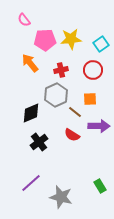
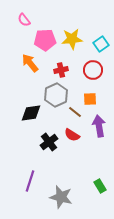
yellow star: moved 1 px right
black diamond: rotated 15 degrees clockwise
purple arrow: rotated 100 degrees counterclockwise
black cross: moved 10 px right
purple line: moved 1 px left, 2 px up; rotated 30 degrees counterclockwise
